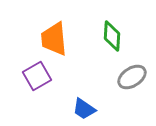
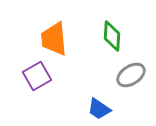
gray ellipse: moved 1 px left, 2 px up
blue trapezoid: moved 15 px right
